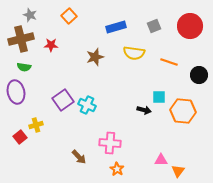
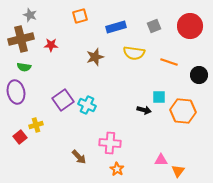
orange square: moved 11 px right; rotated 28 degrees clockwise
